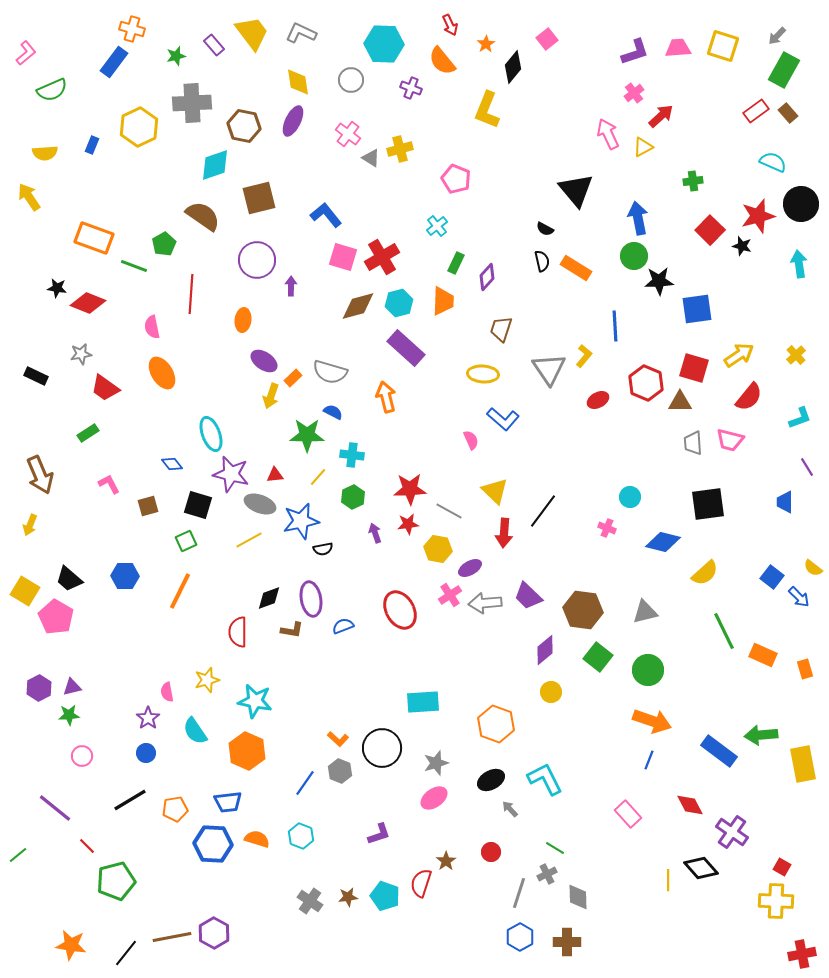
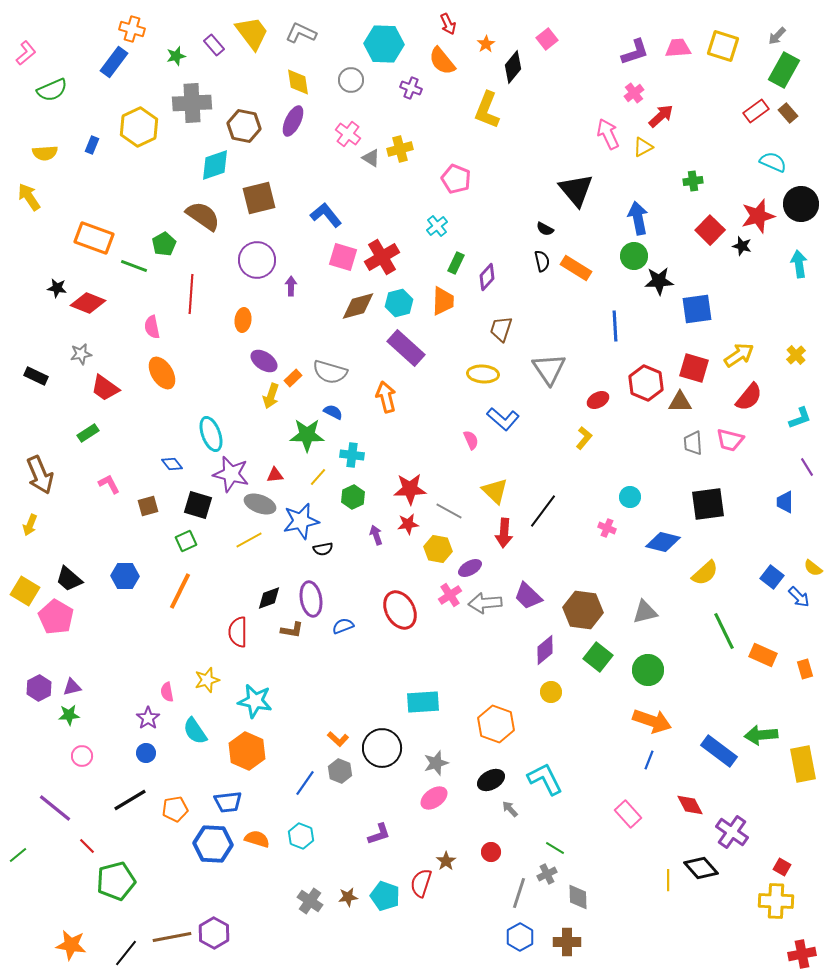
red arrow at (450, 25): moved 2 px left, 1 px up
yellow L-shape at (584, 356): moved 82 px down
purple arrow at (375, 533): moved 1 px right, 2 px down
